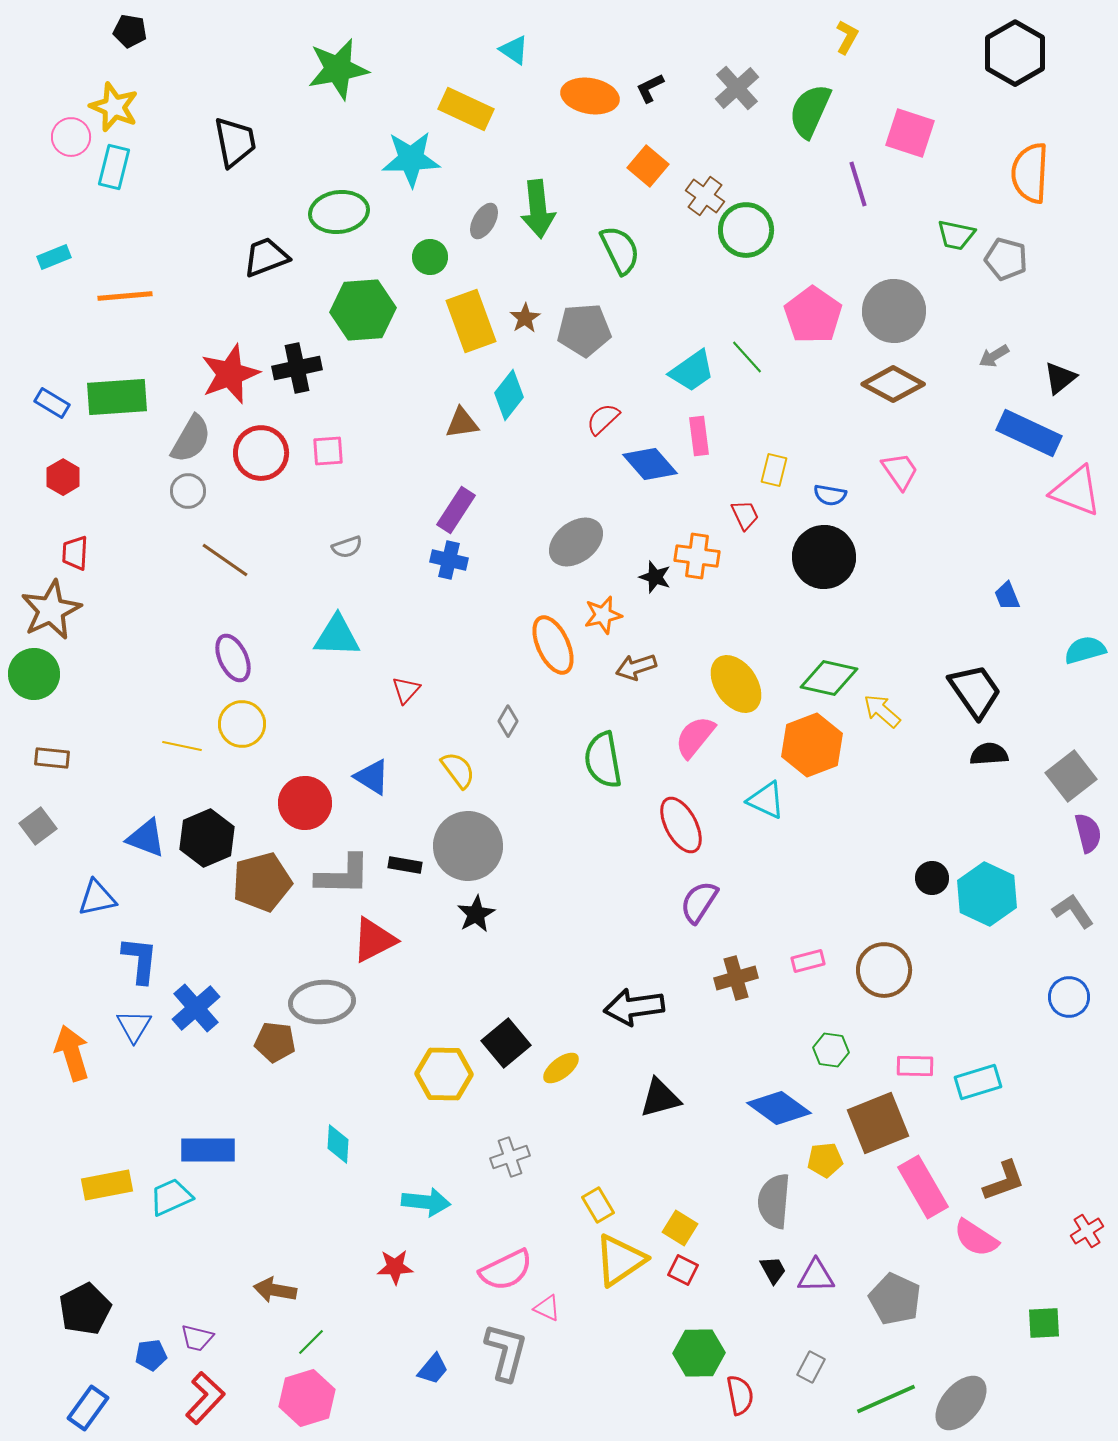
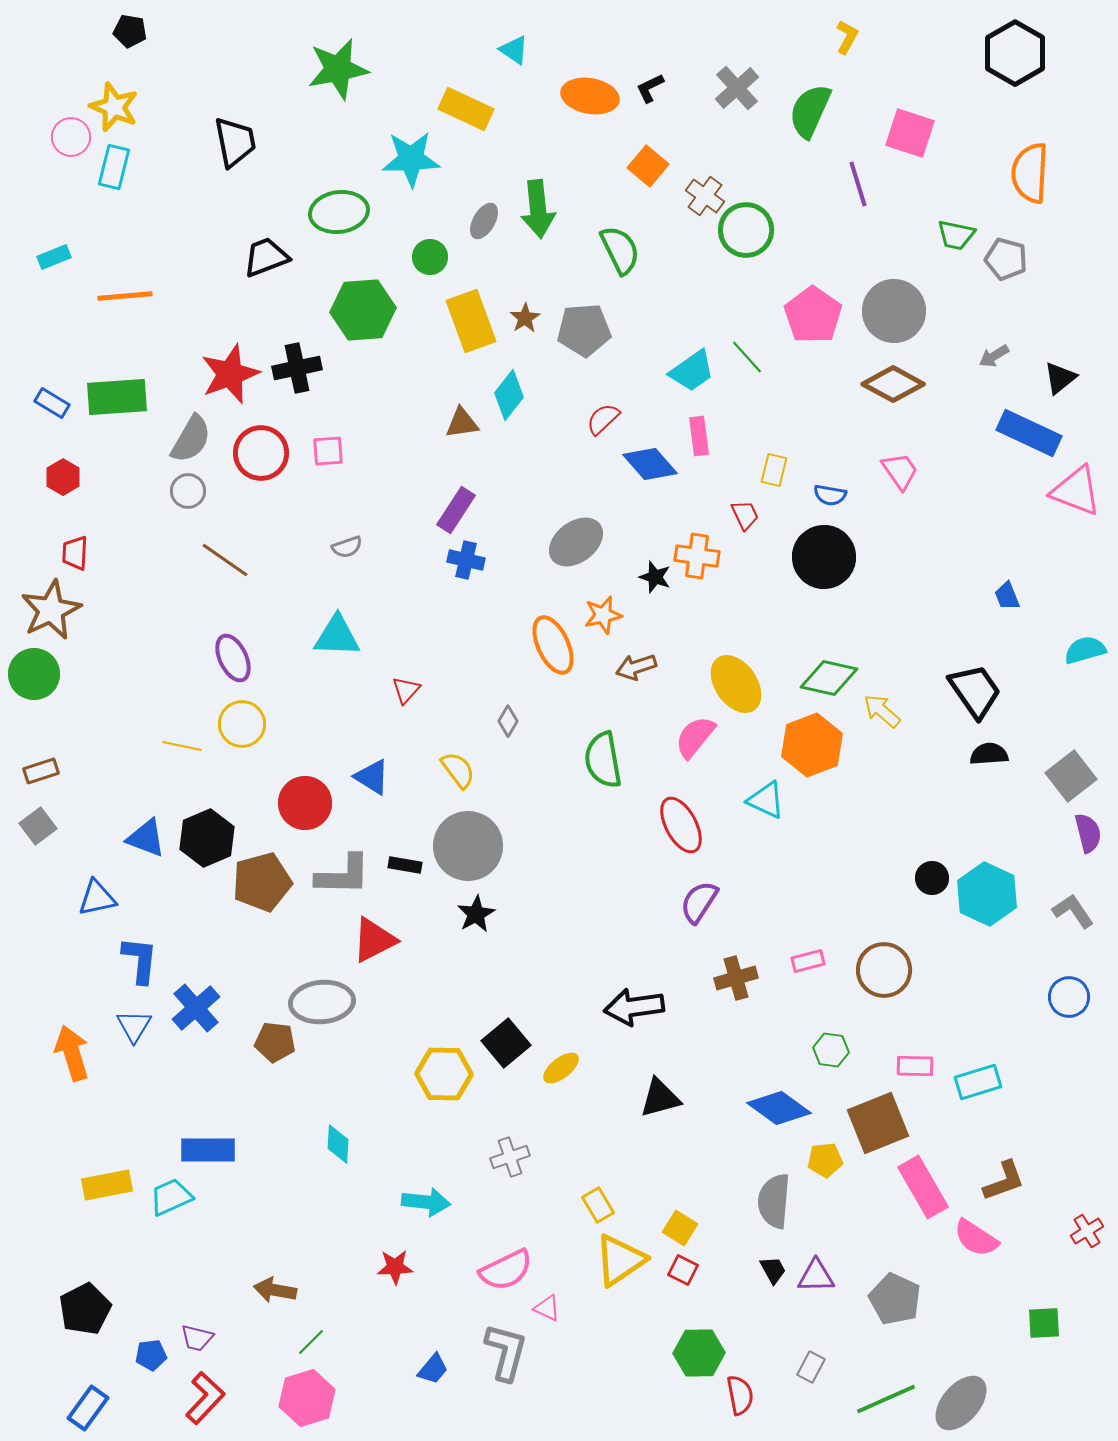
blue cross at (449, 560): moved 17 px right
brown rectangle at (52, 758): moved 11 px left, 13 px down; rotated 24 degrees counterclockwise
